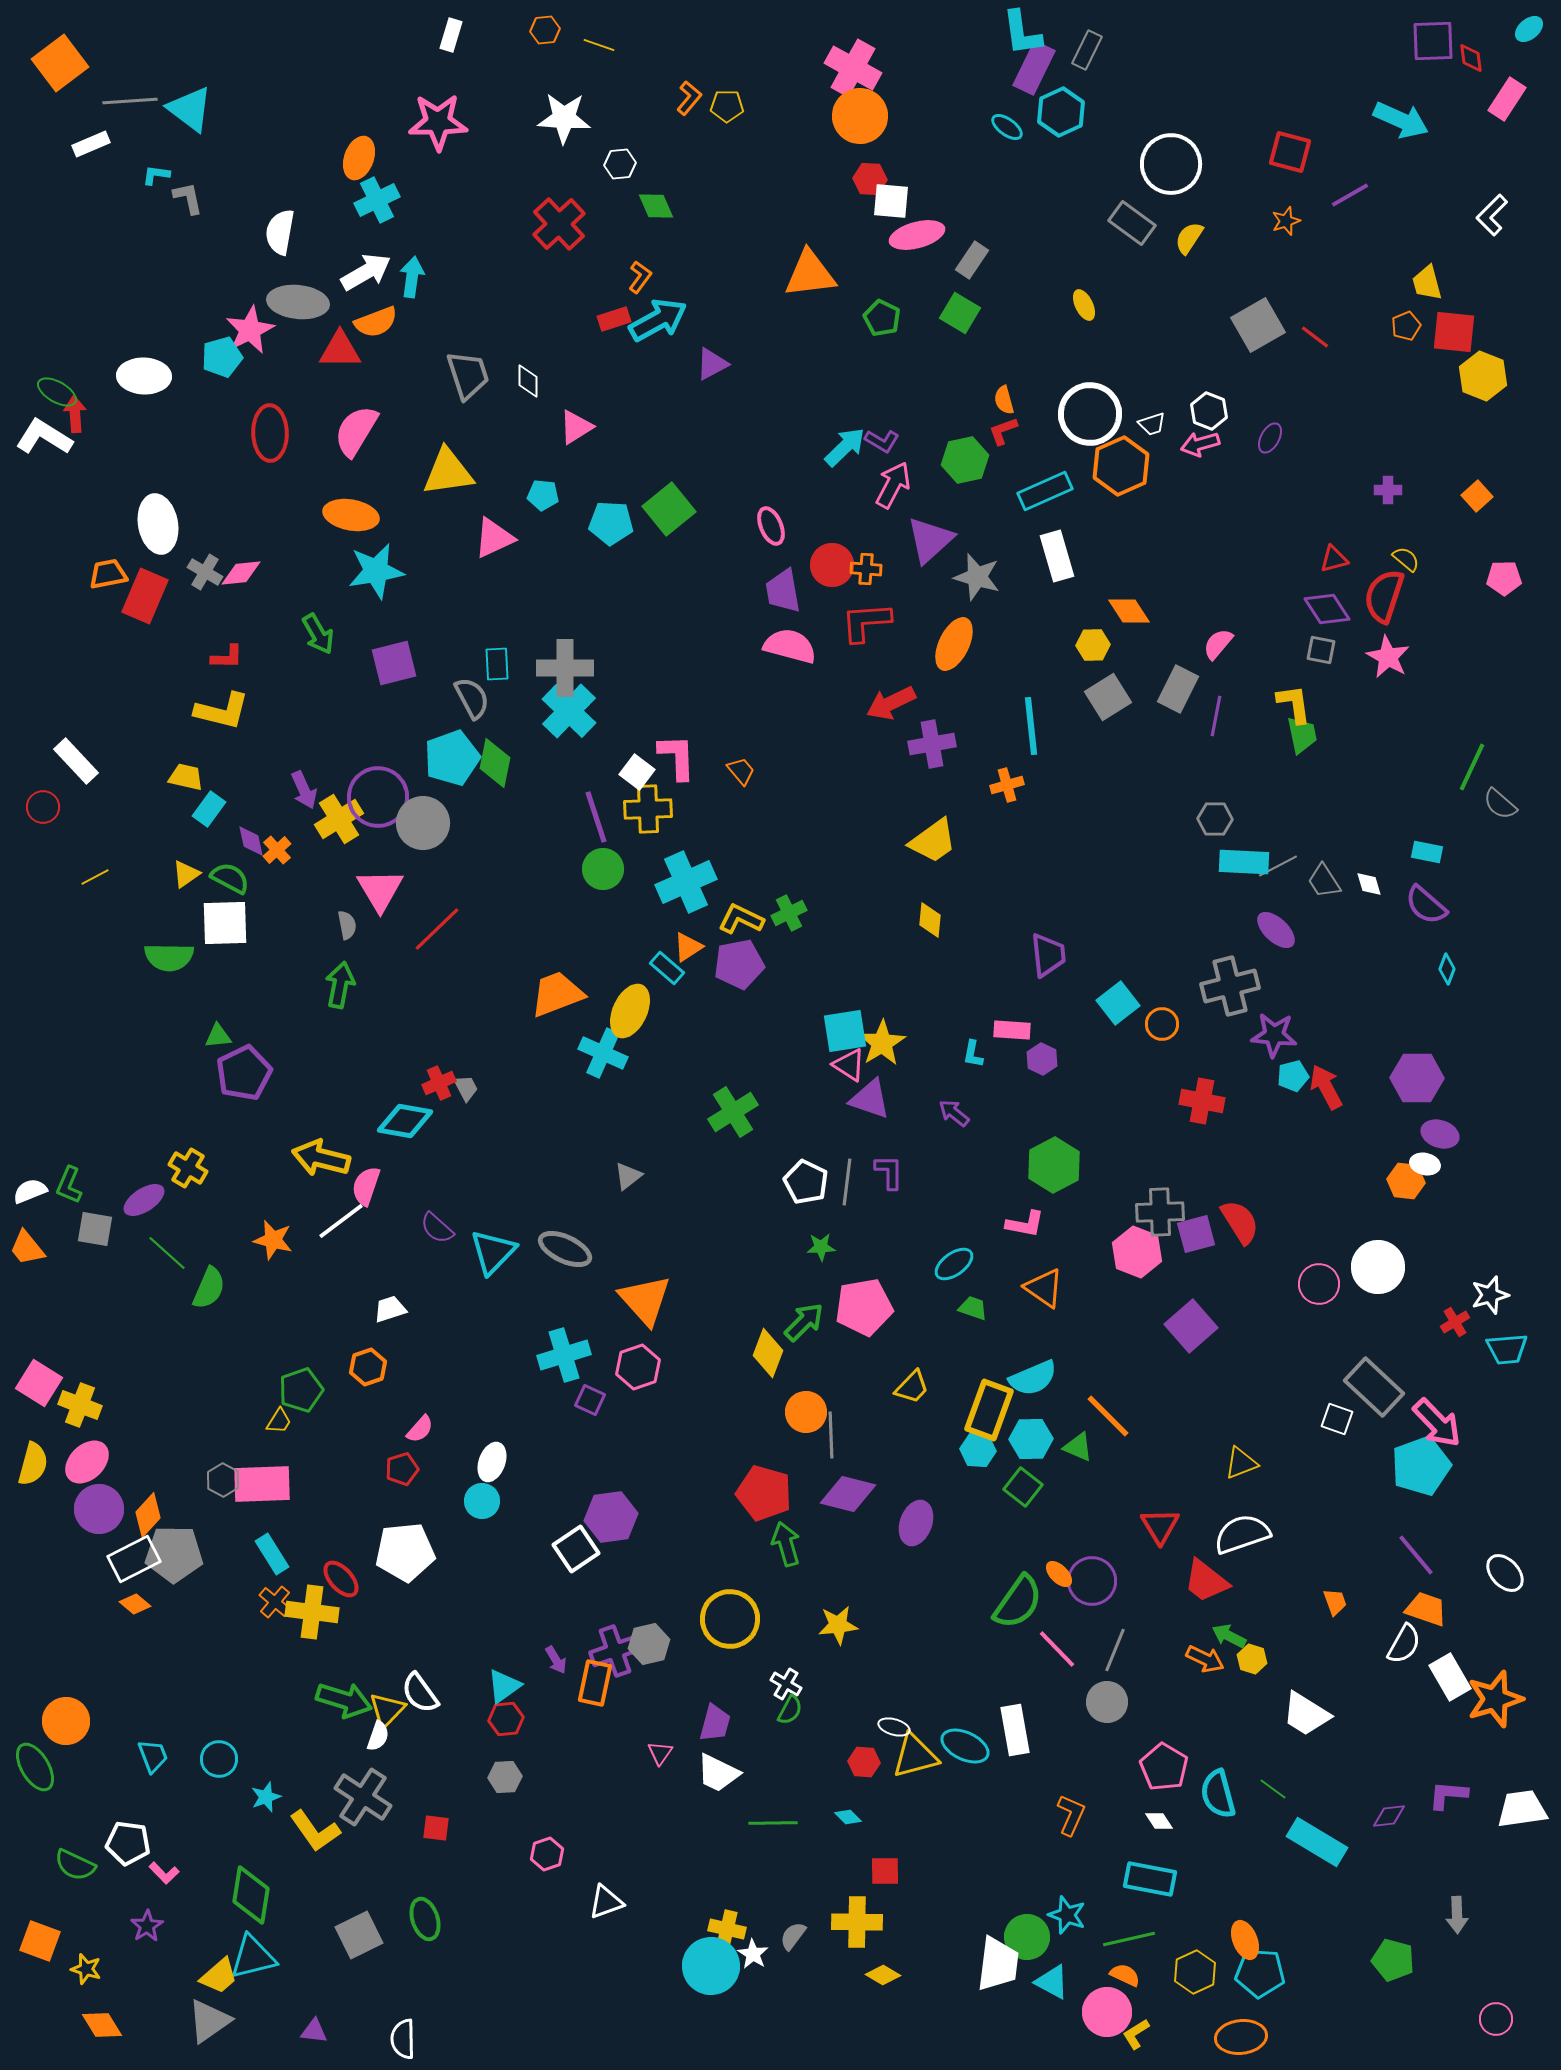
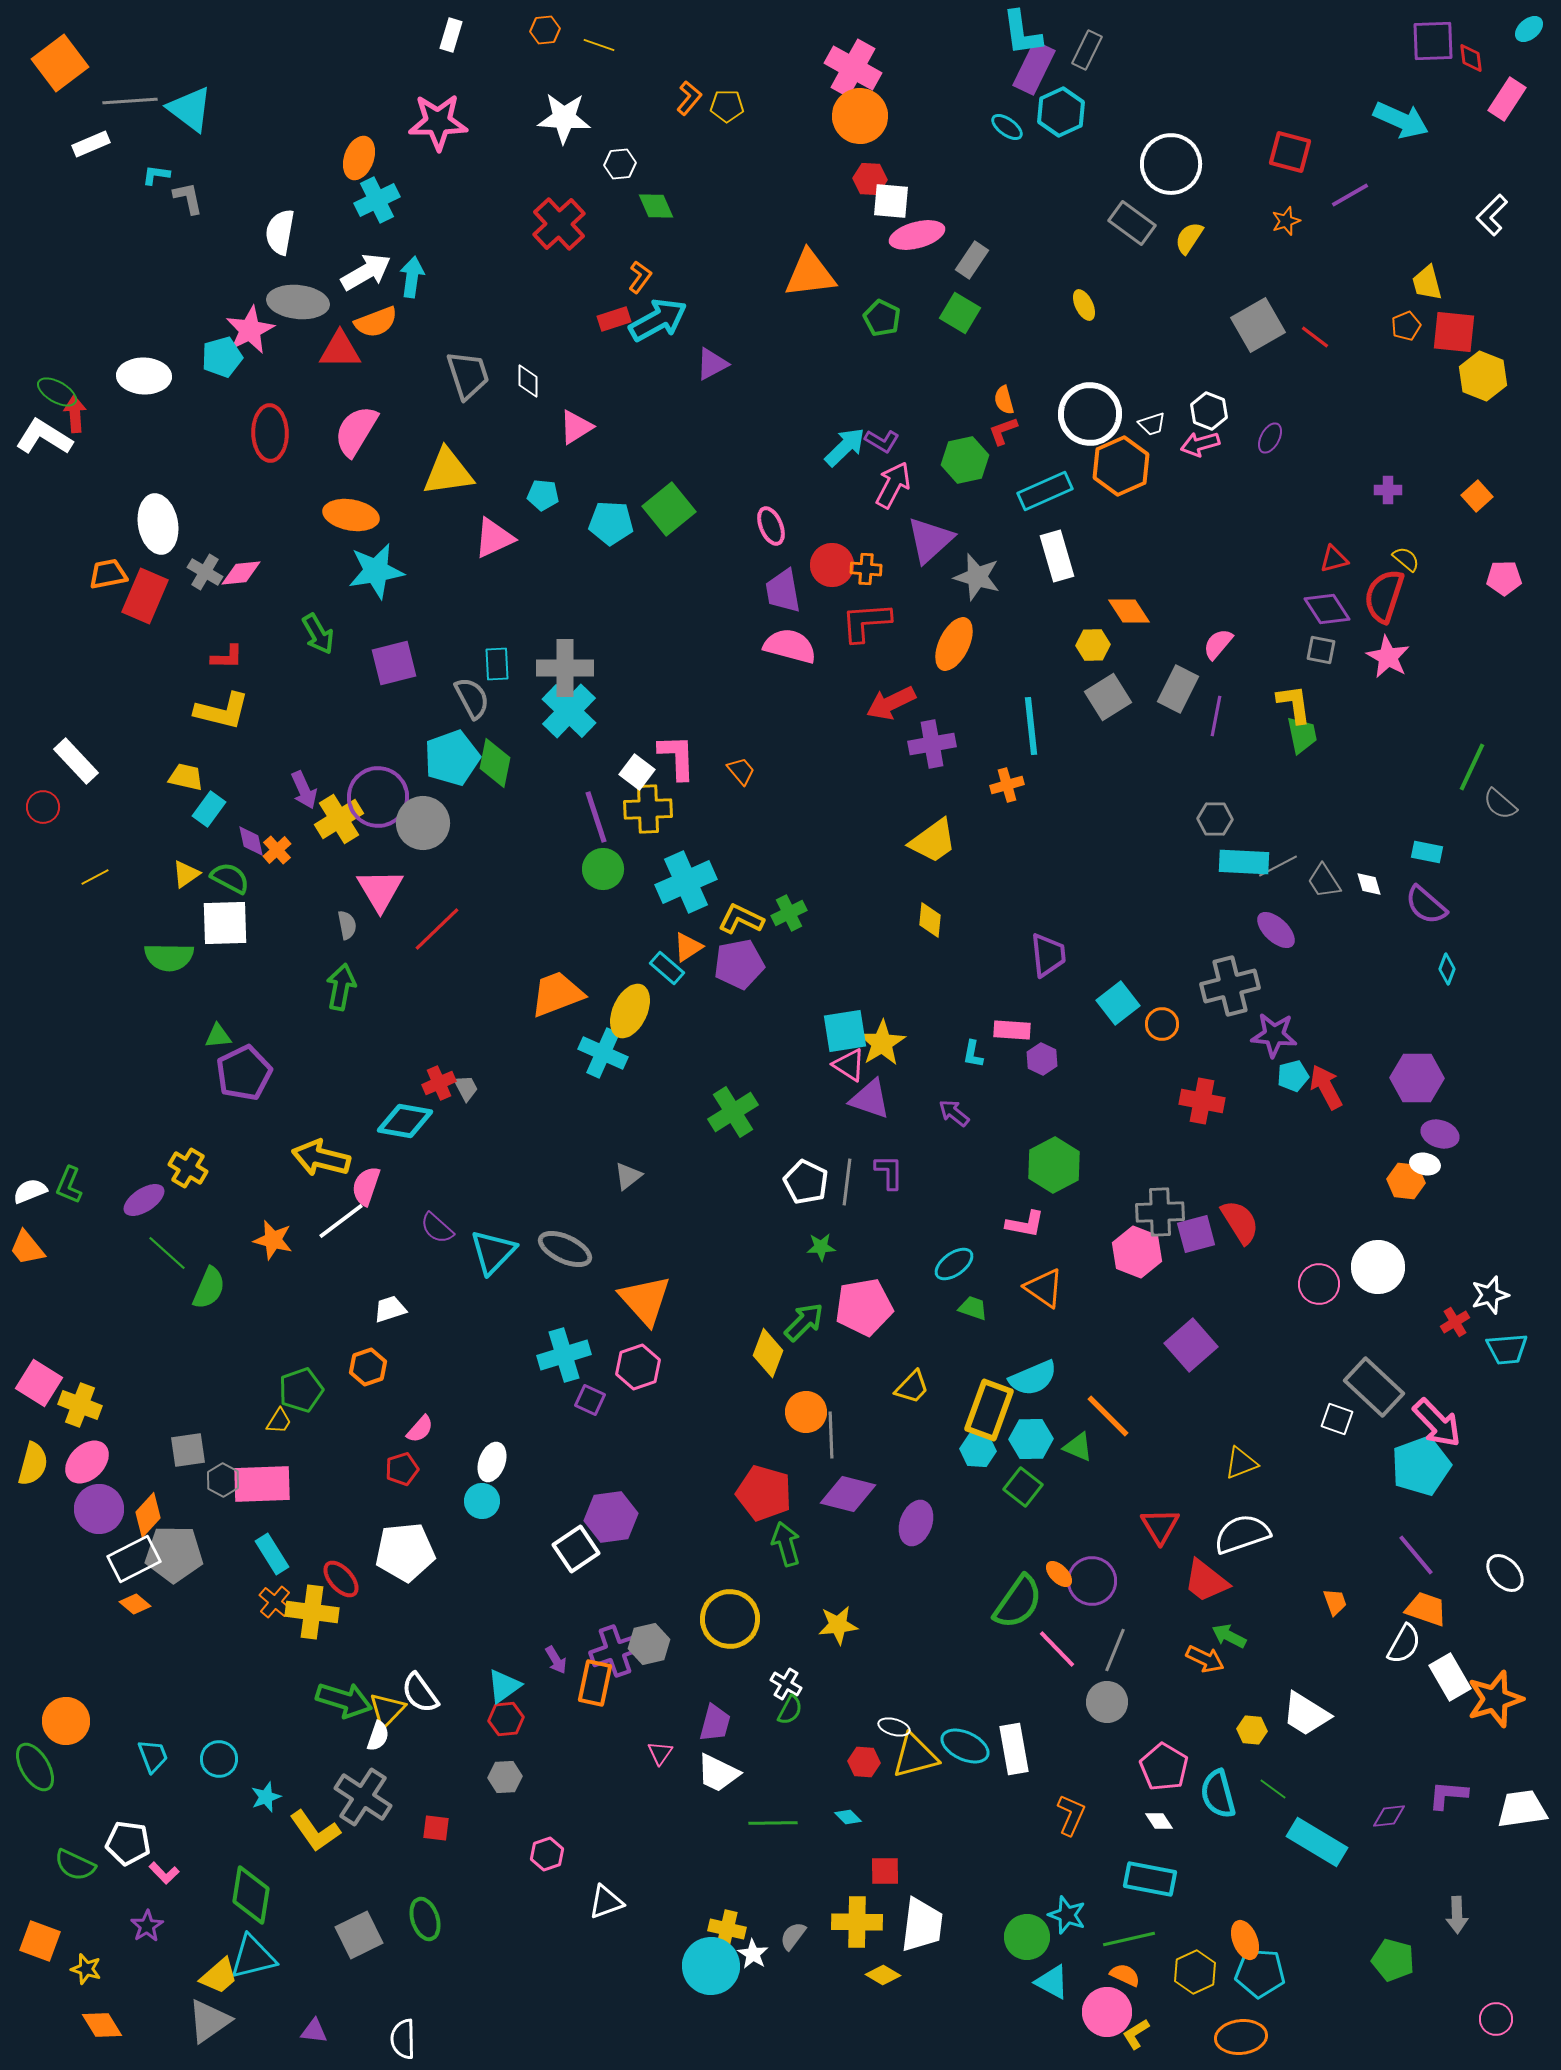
green arrow at (340, 985): moved 1 px right, 2 px down
gray square at (95, 1229): moved 93 px right, 221 px down; rotated 18 degrees counterclockwise
purple square at (1191, 1326): moved 19 px down
yellow hexagon at (1252, 1659): moved 71 px down; rotated 12 degrees counterclockwise
white rectangle at (1015, 1730): moved 1 px left, 19 px down
white trapezoid at (998, 1964): moved 76 px left, 39 px up
